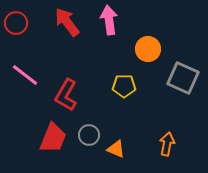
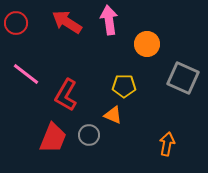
red arrow: rotated 20 degrees counterclockwise
orange circle: moved 1 px left, 5 px up
pink line: moved 1 px right, 1 px up
orange triangle: moved 3 px left, 34 px up
